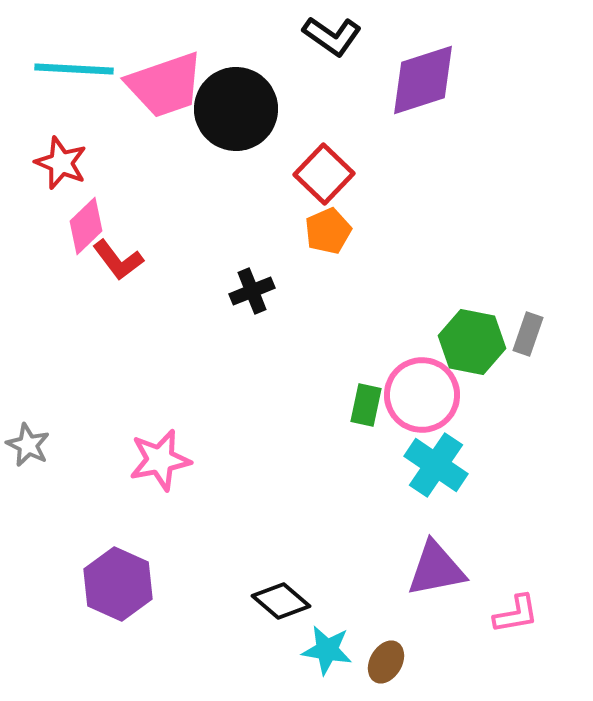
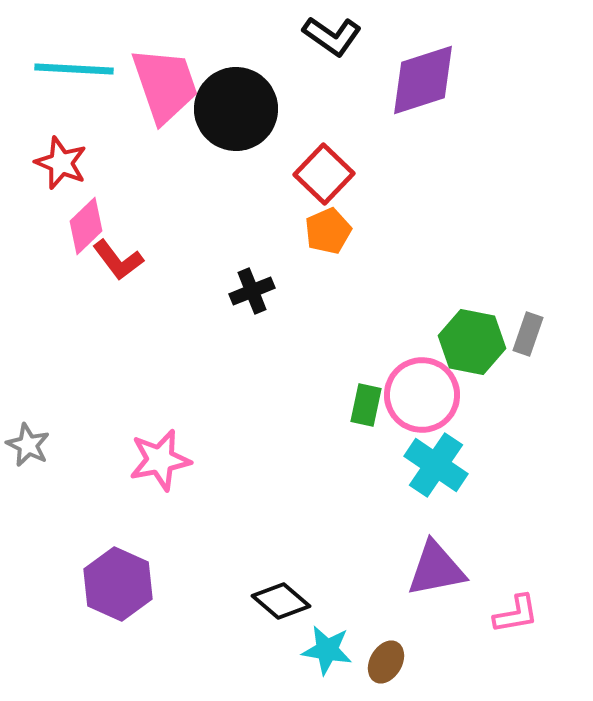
pink trapezoid: rotated 90 degrees counterclockwise
